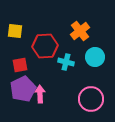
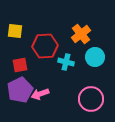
orange cross: moved 1 px right, 3 px down
purple pentagon: moved 3 px left, 1 px down
pink arrow: rotated 108 degrees counterclockwise
